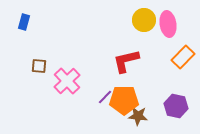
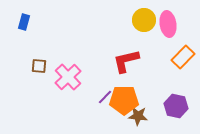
pink cross: moved 1 px right, 4 px up
